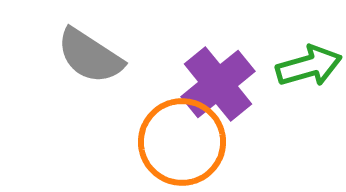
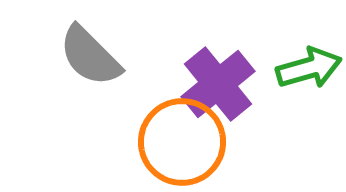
gray semicircle: rotated 12 degrees clockwise
green arrow: moved 2 px down
